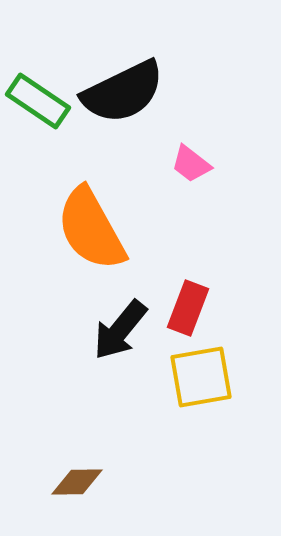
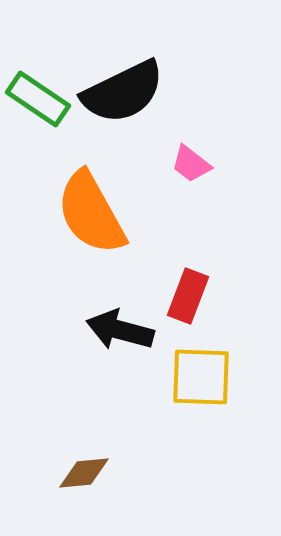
green rectangle: moved 2 px up
orange semicircle: moved 16 px up
red rectangle: moved 12 px up
black arrow: rotated 66 degrees clockwise
yellow square: rotated 12 degrees clockwise
brown diamond: moved 7 px right, 9 px up; rotated 4 degrees counterclockwise
